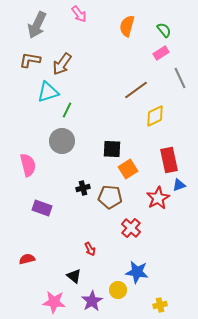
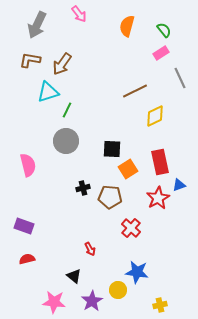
brown line: moved 1 px left, 1 px down; rotated 10 degrees clockwise
gray circle: moved 4 px right
red rectangle: moved 9 px left, 2 px down
purple rectangle: moved 18 px left, 18 px down
